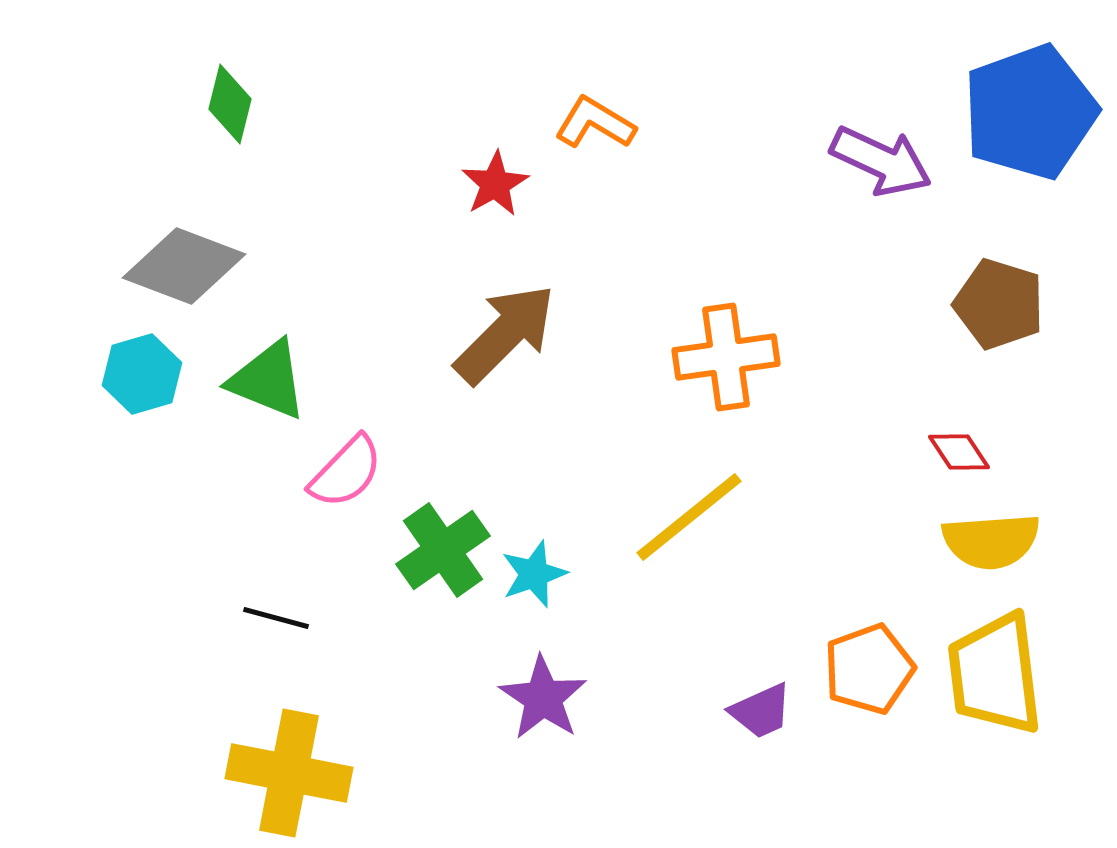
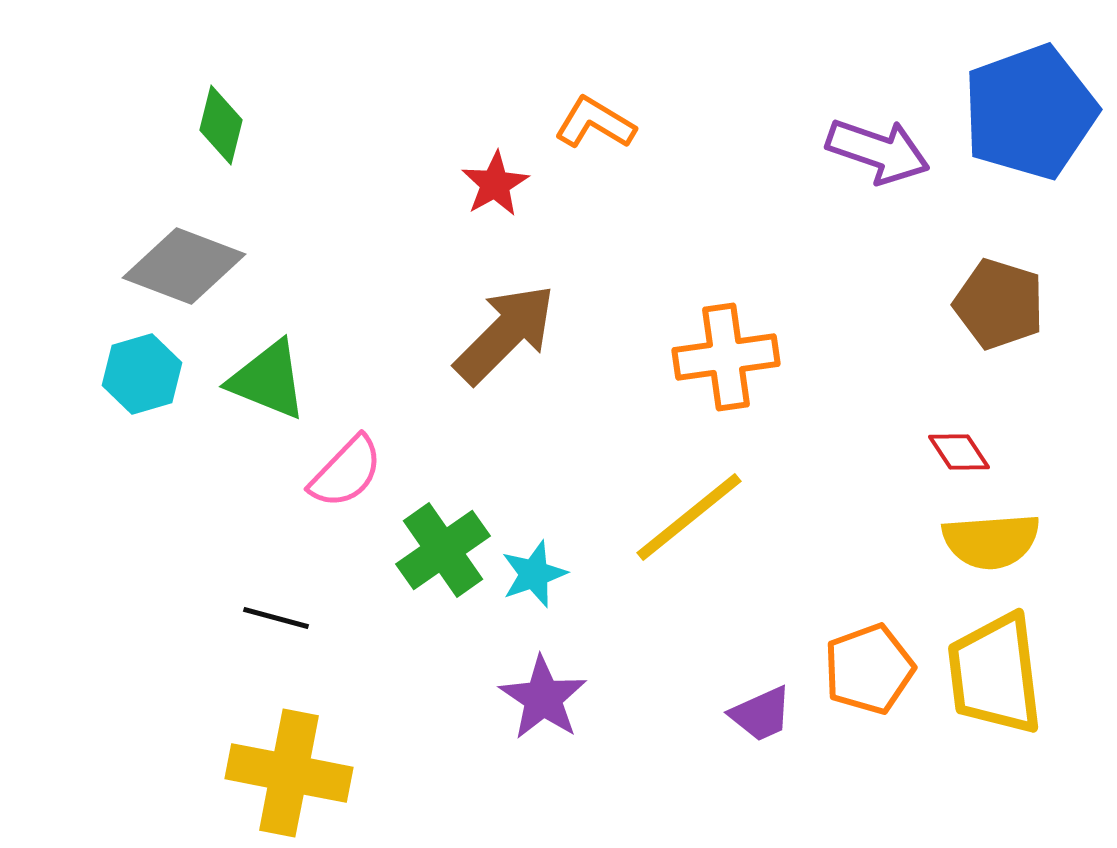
green diamond: moved 9 px left, 21 px down
purple arrow: moved 3 px left, 10 px up; rotated 6 degrees counterclockwise
purple trapezoid: moved 3 px down
